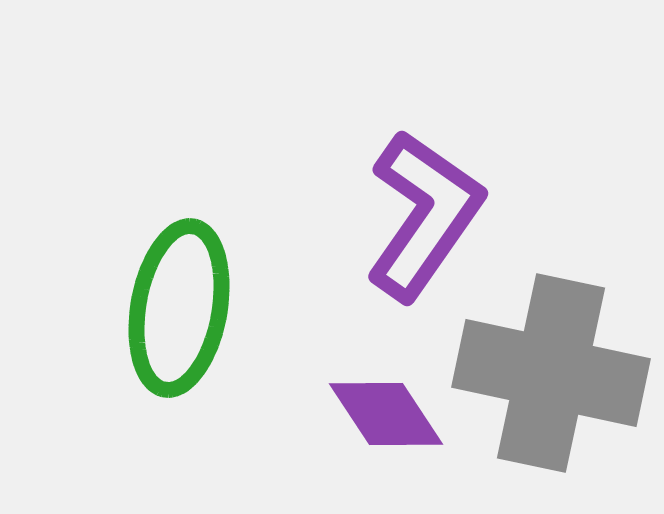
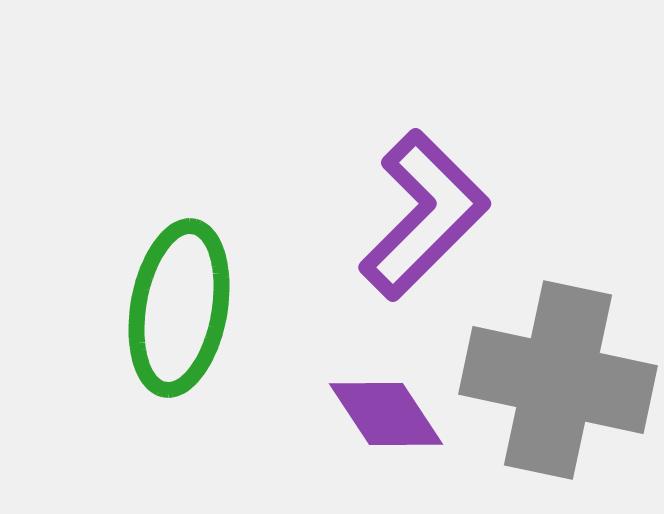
purple L-shape: rotated 10 degrees clockwise
gray cross: moved 7 px right, 7 px down
